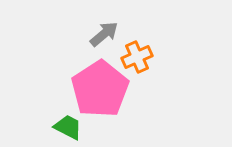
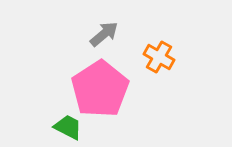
orange cross: moved 22 px right; rotated 36 degrees counterclockwise
